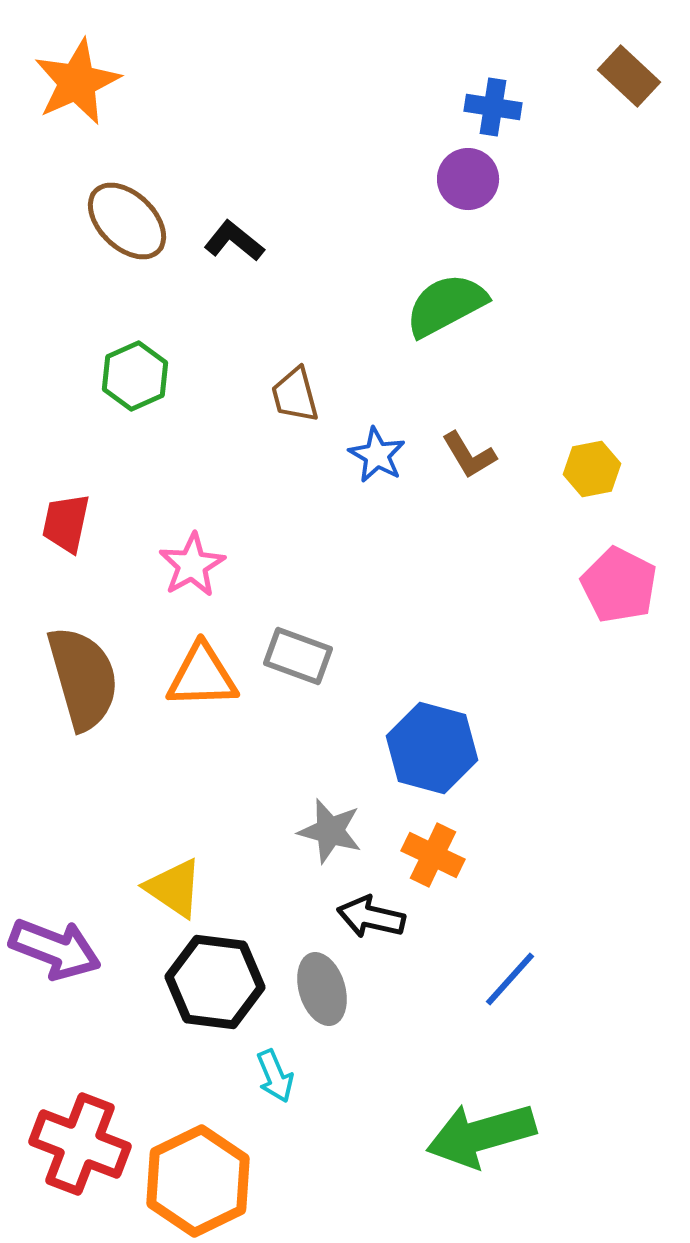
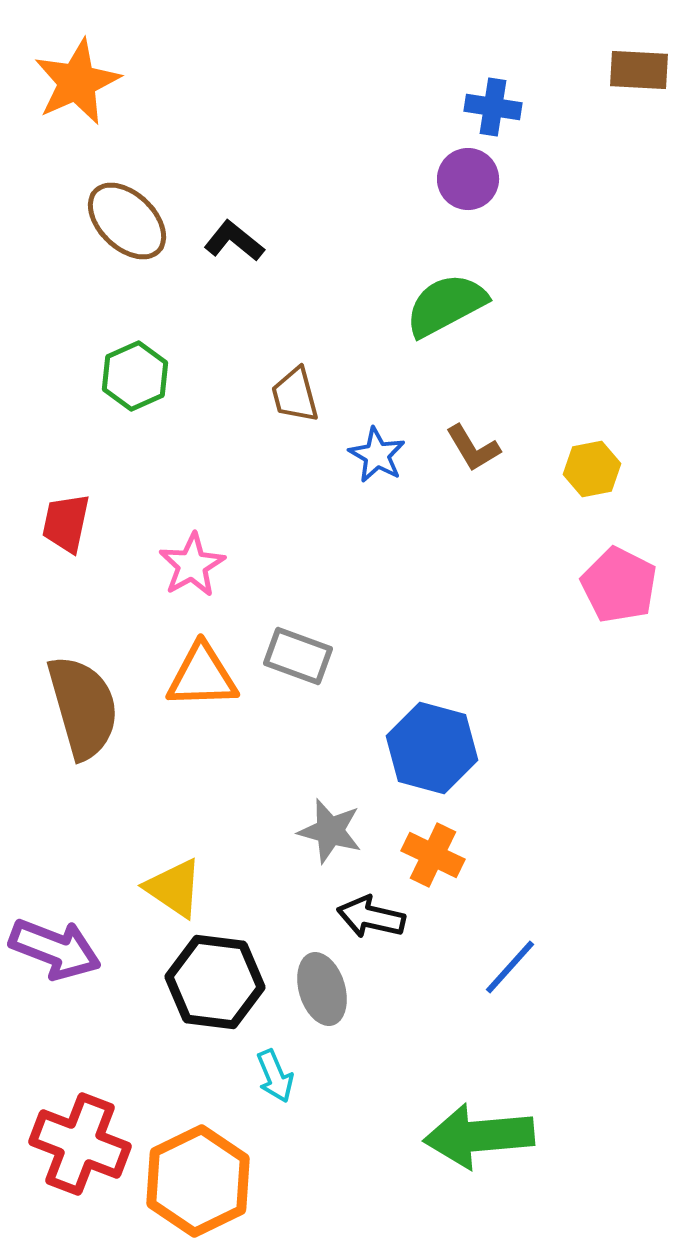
brown rectangle: moved 10 px right, 6 px up; rotated 40 degrees counterclockwise
brown L-shape: moved 4 px right, 7 px up
brown semicircle: moved 29 px down
blue line: moved 12 px up
green arrow: moved 2 px left, 1 px down; rotated 11 degrees clockwise
